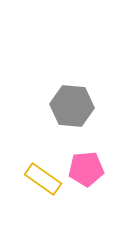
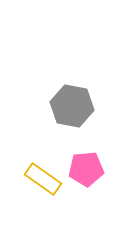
gray hexagon: rotated 6 degrees clockwise
